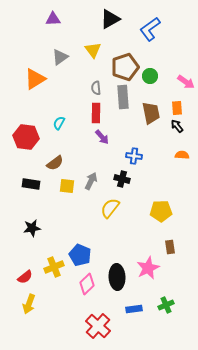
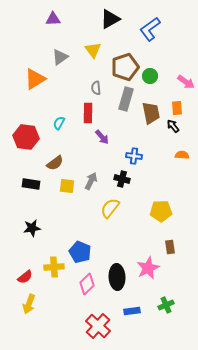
gray rectangle: moved 3 px right, 2 px down; rotated 20 degrees clockwise
red rectangle: moved 8 px left
black arrow: moved 4 px left
blue pentagon: moved 3 px up
yellow cross: rotated 18 degrees clockwise
blue rectangle: moved 2 px left, 2 px down
